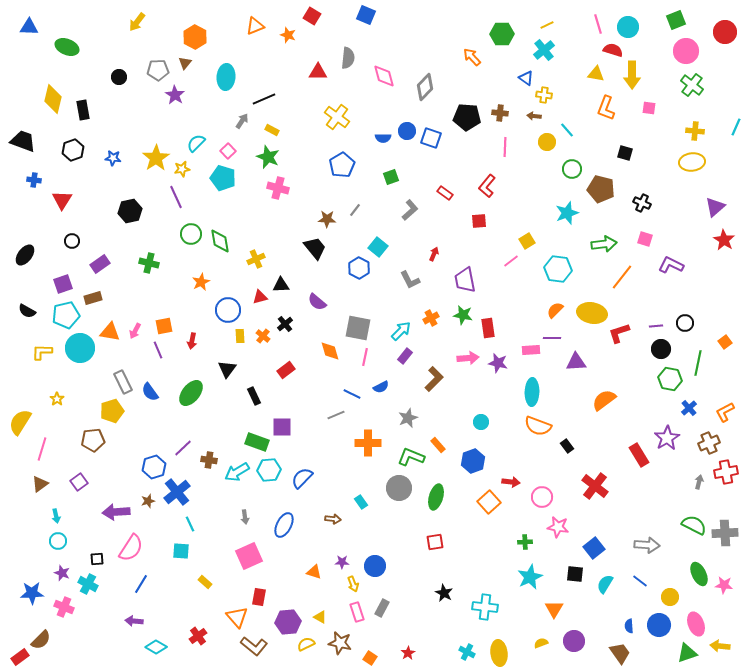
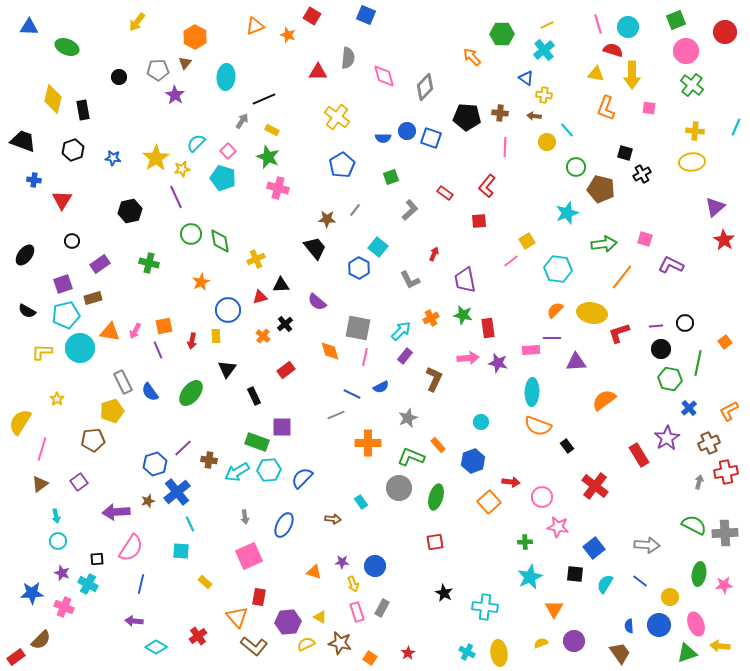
green circle at (572, 169): moved 4 px right, 2 px up
black cross at (642, 203): moved 29 px up; rotated 36 degrees clockwise
yellow rectangle at (240, 336): moved 24 px left
brown L-shape at (434, 379): rotated 20 degrees counterclockwise
orange L-shape at (725, 412): moved 4 px right, 1 px up
blue hexagon at (154, 467): moved 1 px right, 3 px up
green ellipse at (699, 574): rotated 35 degrees clockwise
blue line at (141, 584): rotated 18 degrees counterclockwise
pink star at (724, 585): rotated 12 degrees counterclockwise
red rectangle at (20, 657): moved 4 px left
